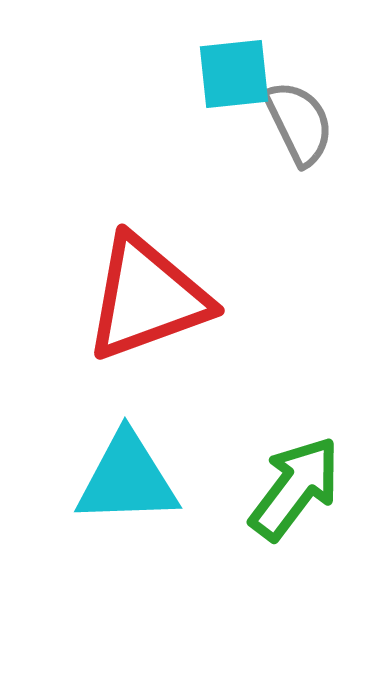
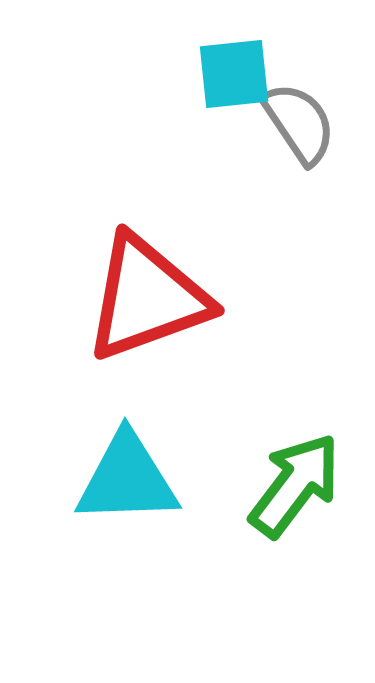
gray semicircle: rotated 8 degrees counterclockwise
green arrow: moved 3 px up
